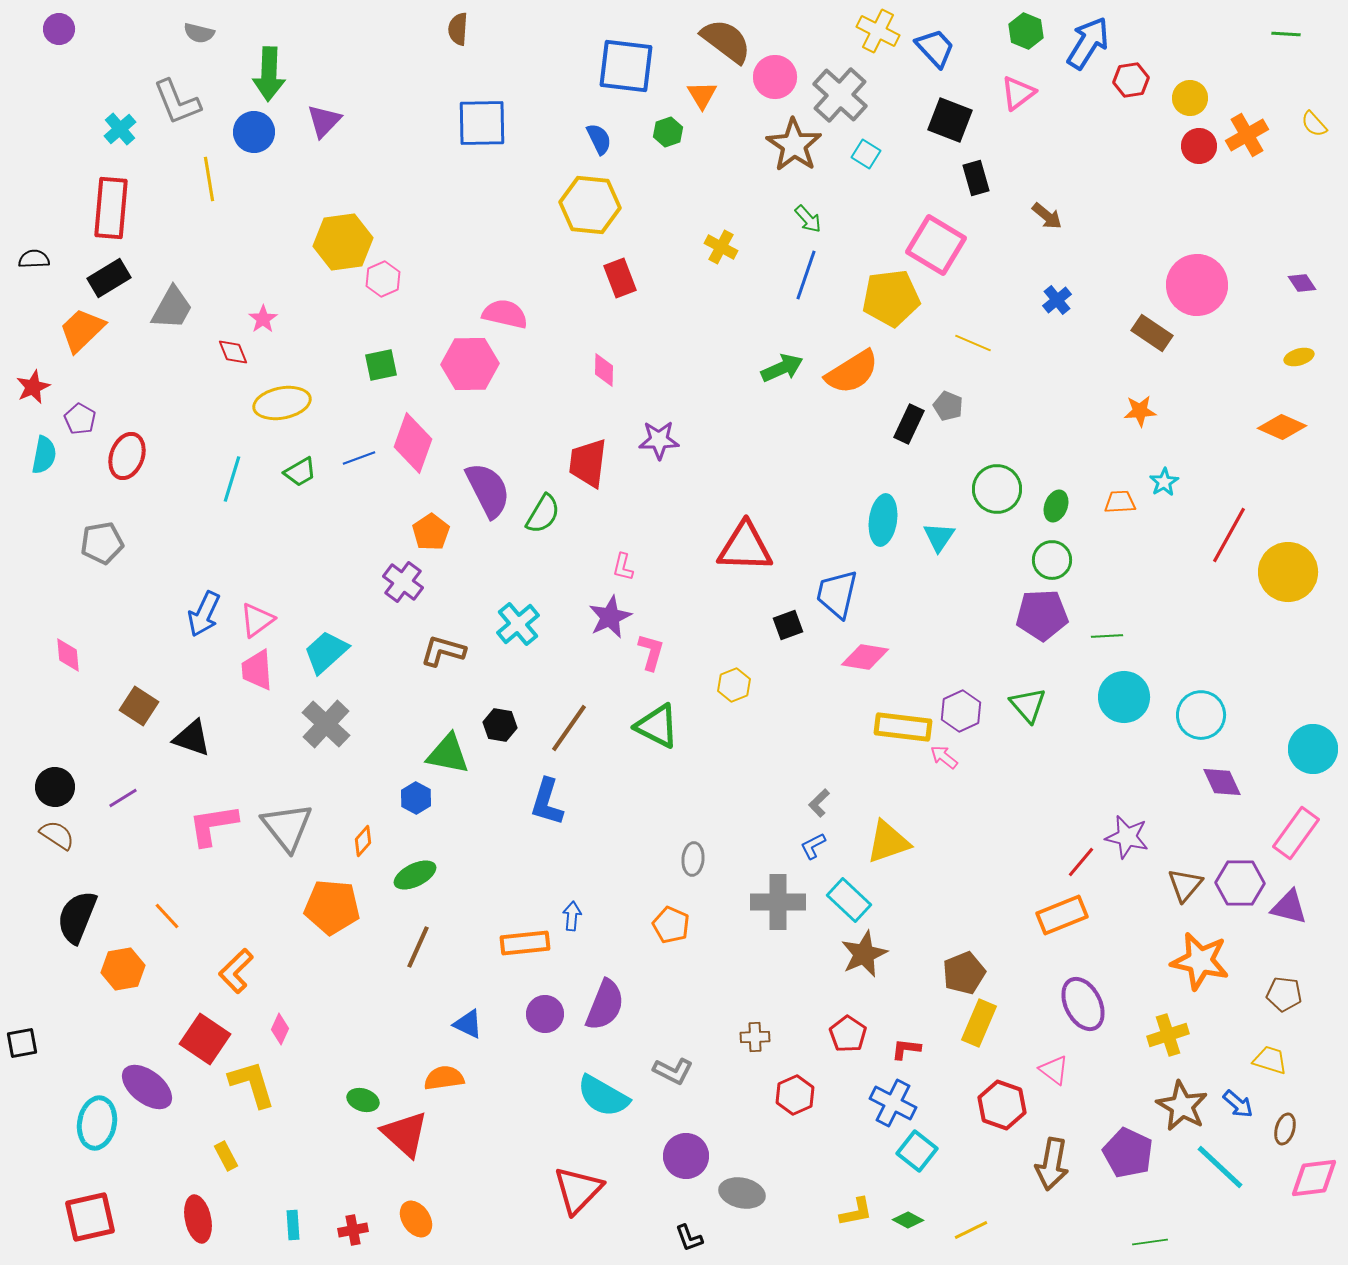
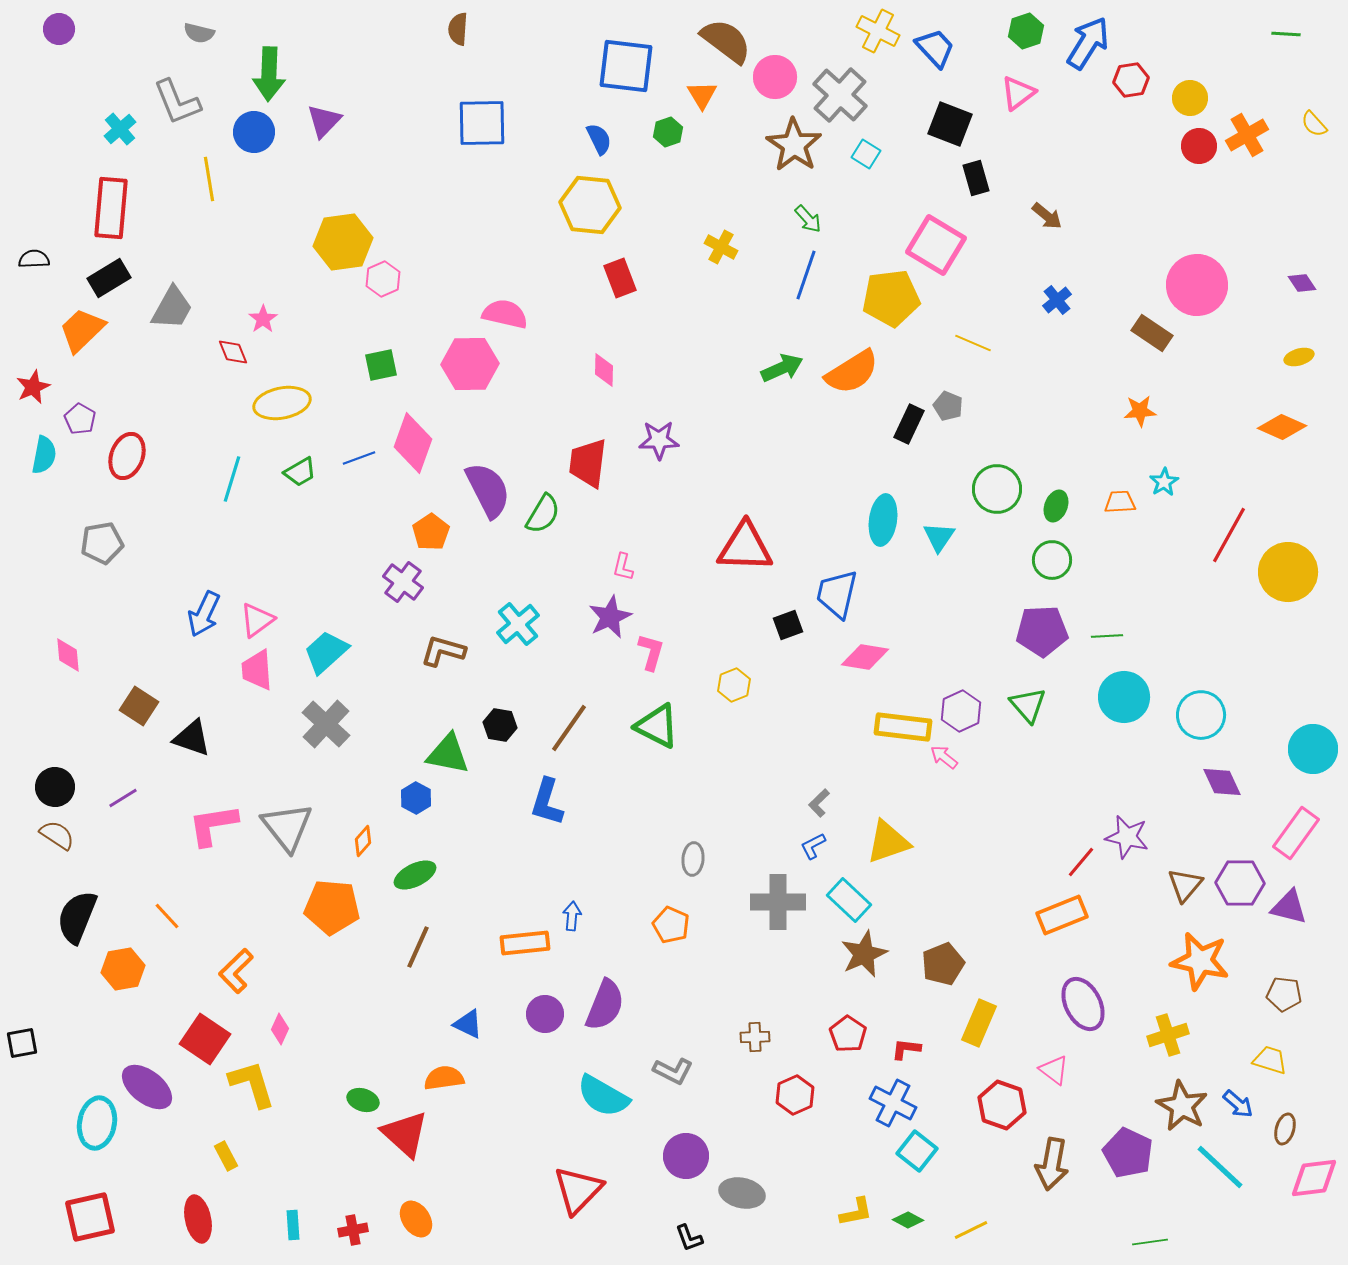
green hexagon at (1026, 31): rotated 20 degrees clockwise
black square at (950, 120): moved 4 px down
purple pentagon at (1042, 615): moved 16 px down
brown pentagon at (964, 973): moved 21 px left, 9 px up
